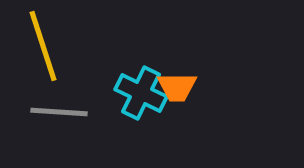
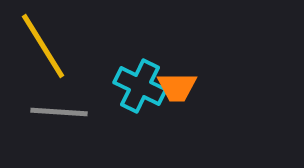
yellow line: rotated 14 degrees counterclockwise
cyan cross: moved 1 px left, 7 px up
